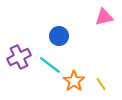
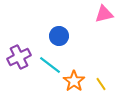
pink triangle: moved 3 px up
